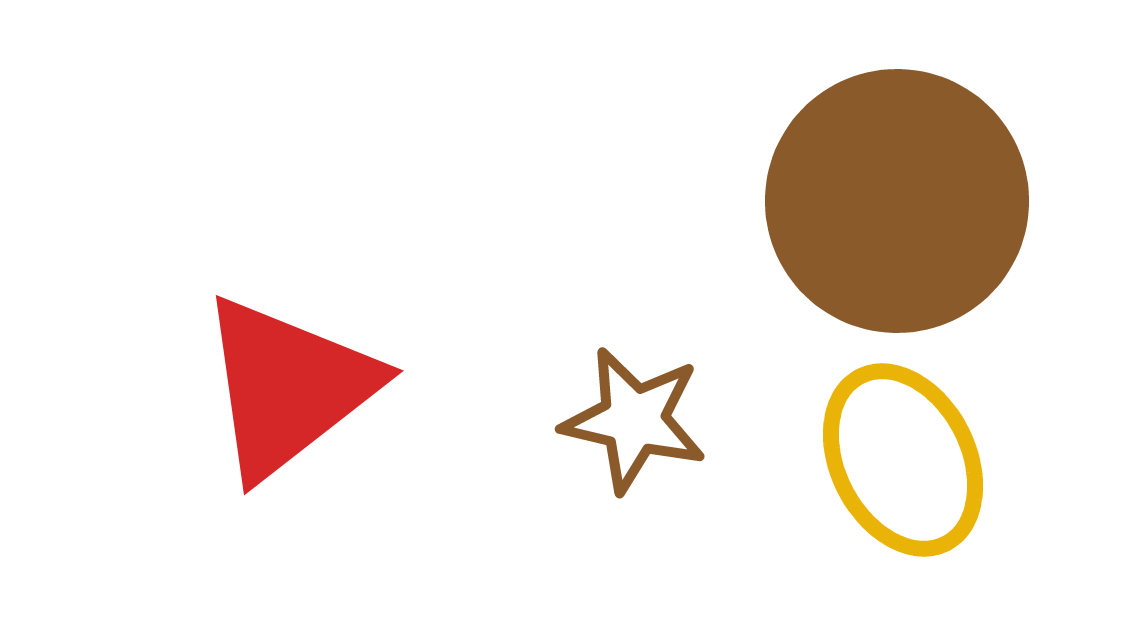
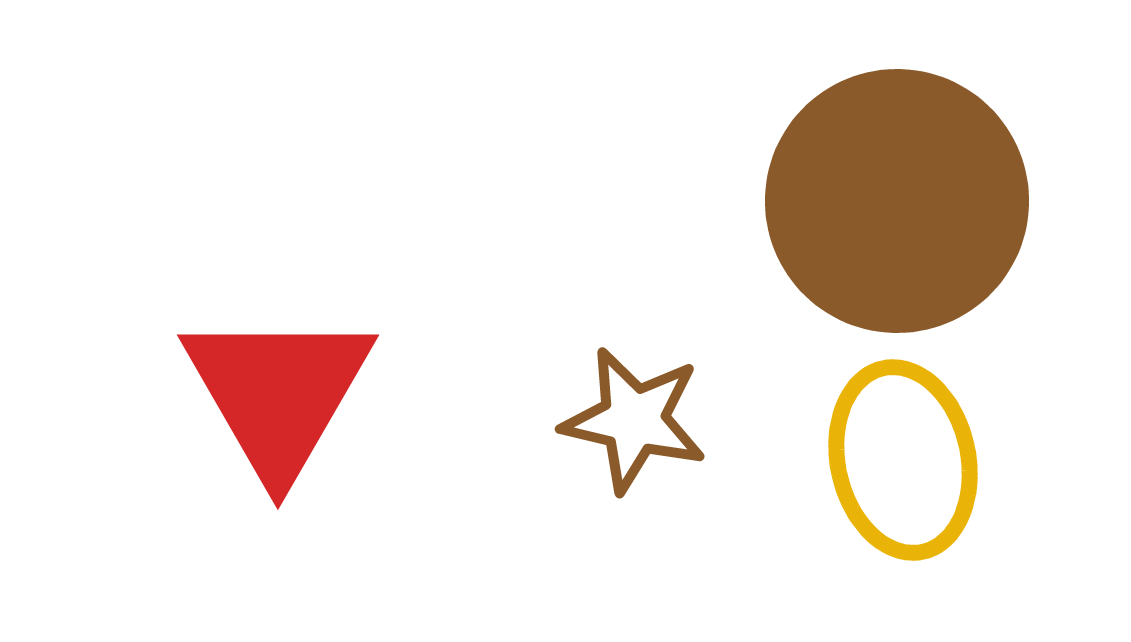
red triangle: moved 10 px left, 6 px down; rotated 22 degrees counterclockwise
yellow ellipse: rotated 15 degrees clockwise
